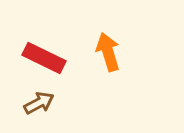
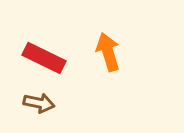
brown arrow: rotated 40 degrees clockwise
